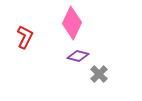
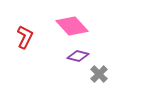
pink diamond: moved 3 px down; rotated 68 degrees counterclockwise
